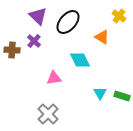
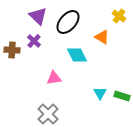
cyan diamond: moved 3 px left, 5 px up
